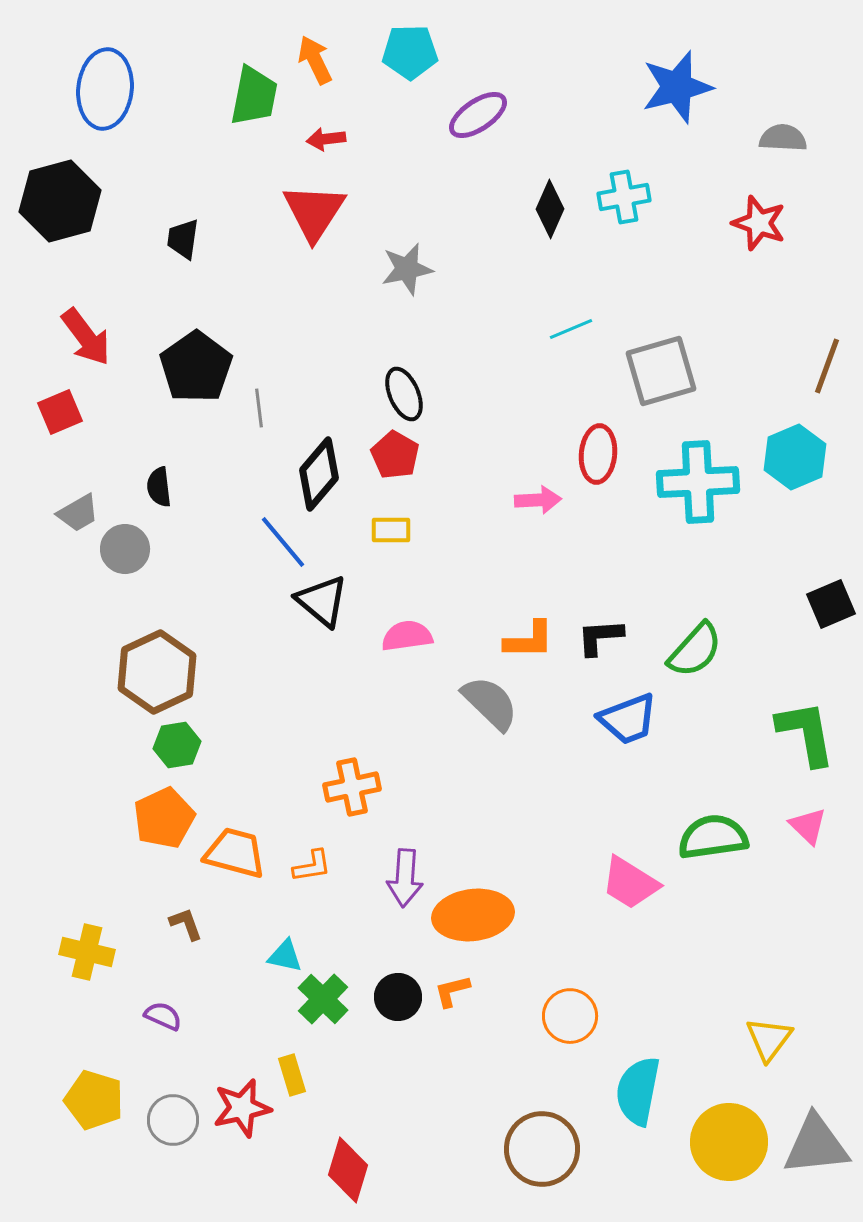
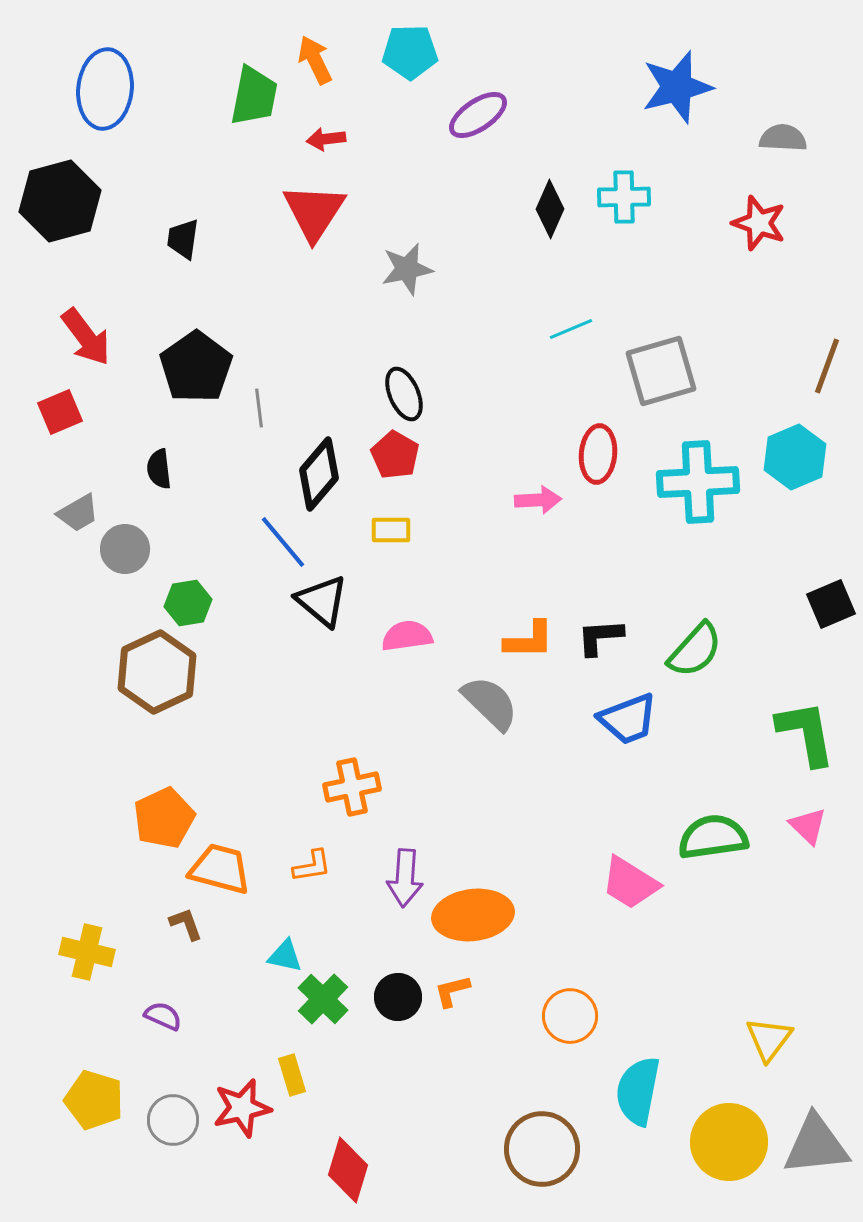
cyan cross at (624, 197): rotated 9 degrees clockwise
black semicircle at (159, 487): moved 18 px up
green hexagon at (177, 745): moved 11 px right, 142 px up
orange trapezoid at (235, 853): moved 15 px left, 16 px down
